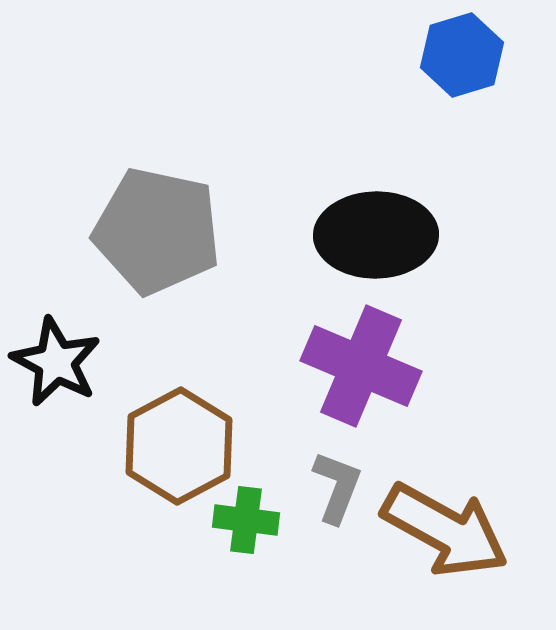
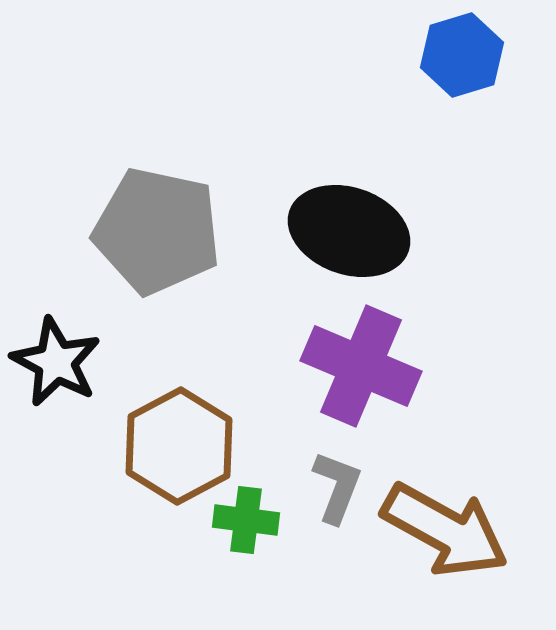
black ellipse: moved 27 px left, 4 px up; rotated 20 degrees clockwise
